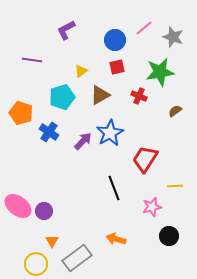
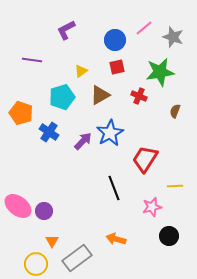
brown semicircle: rotated 32 degrees counterclockwise
